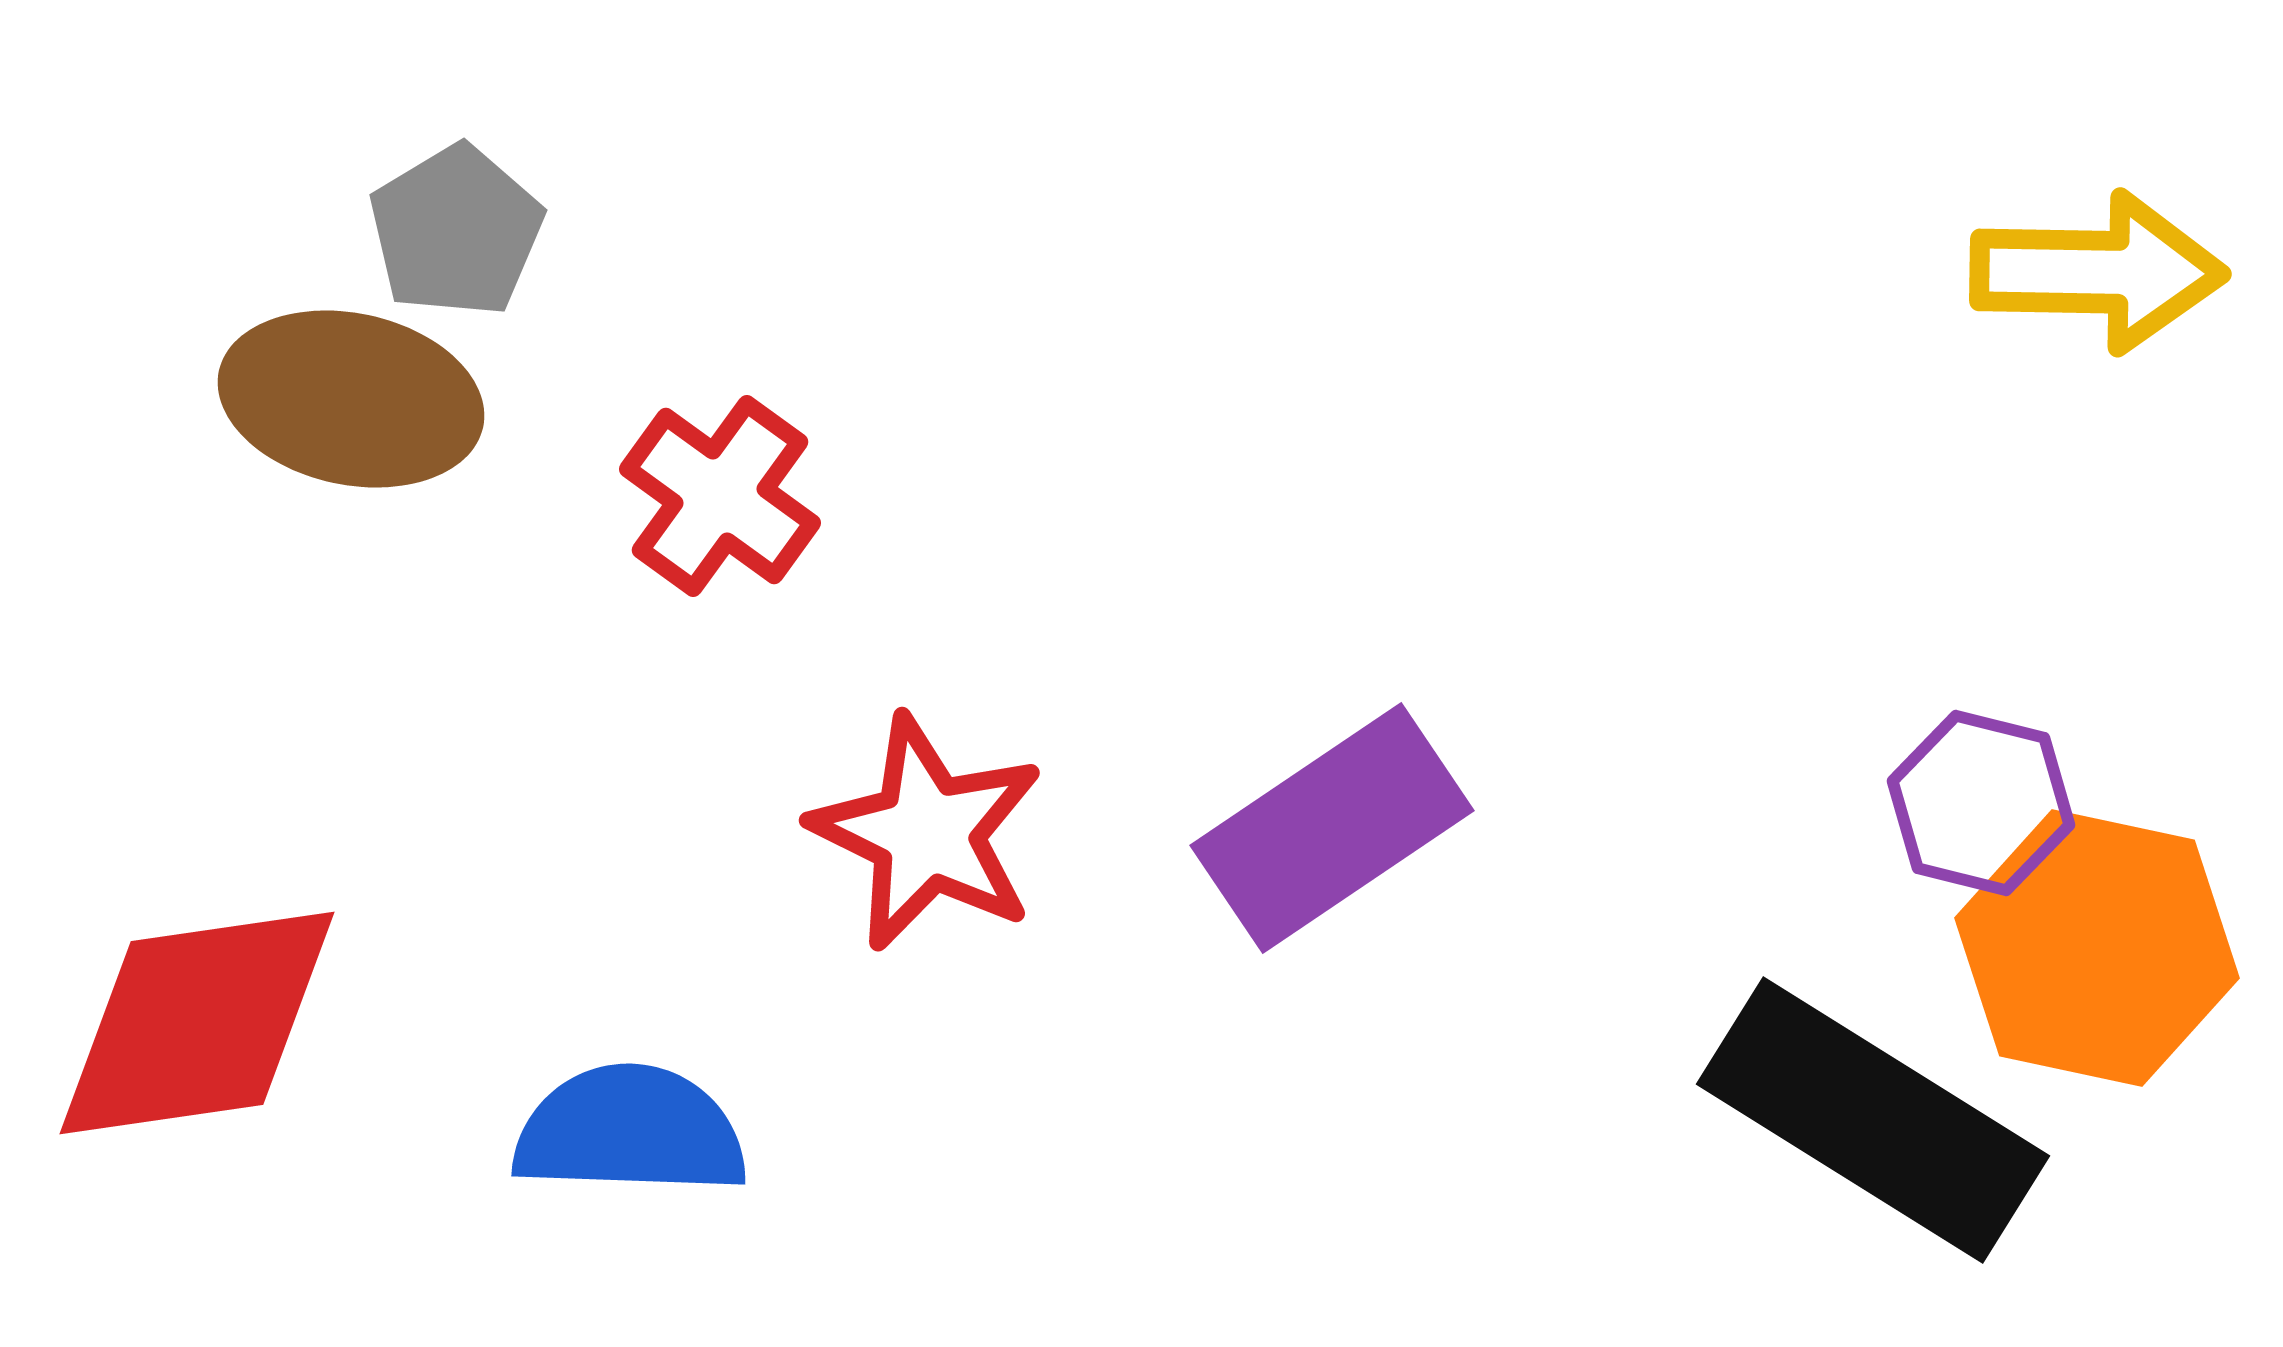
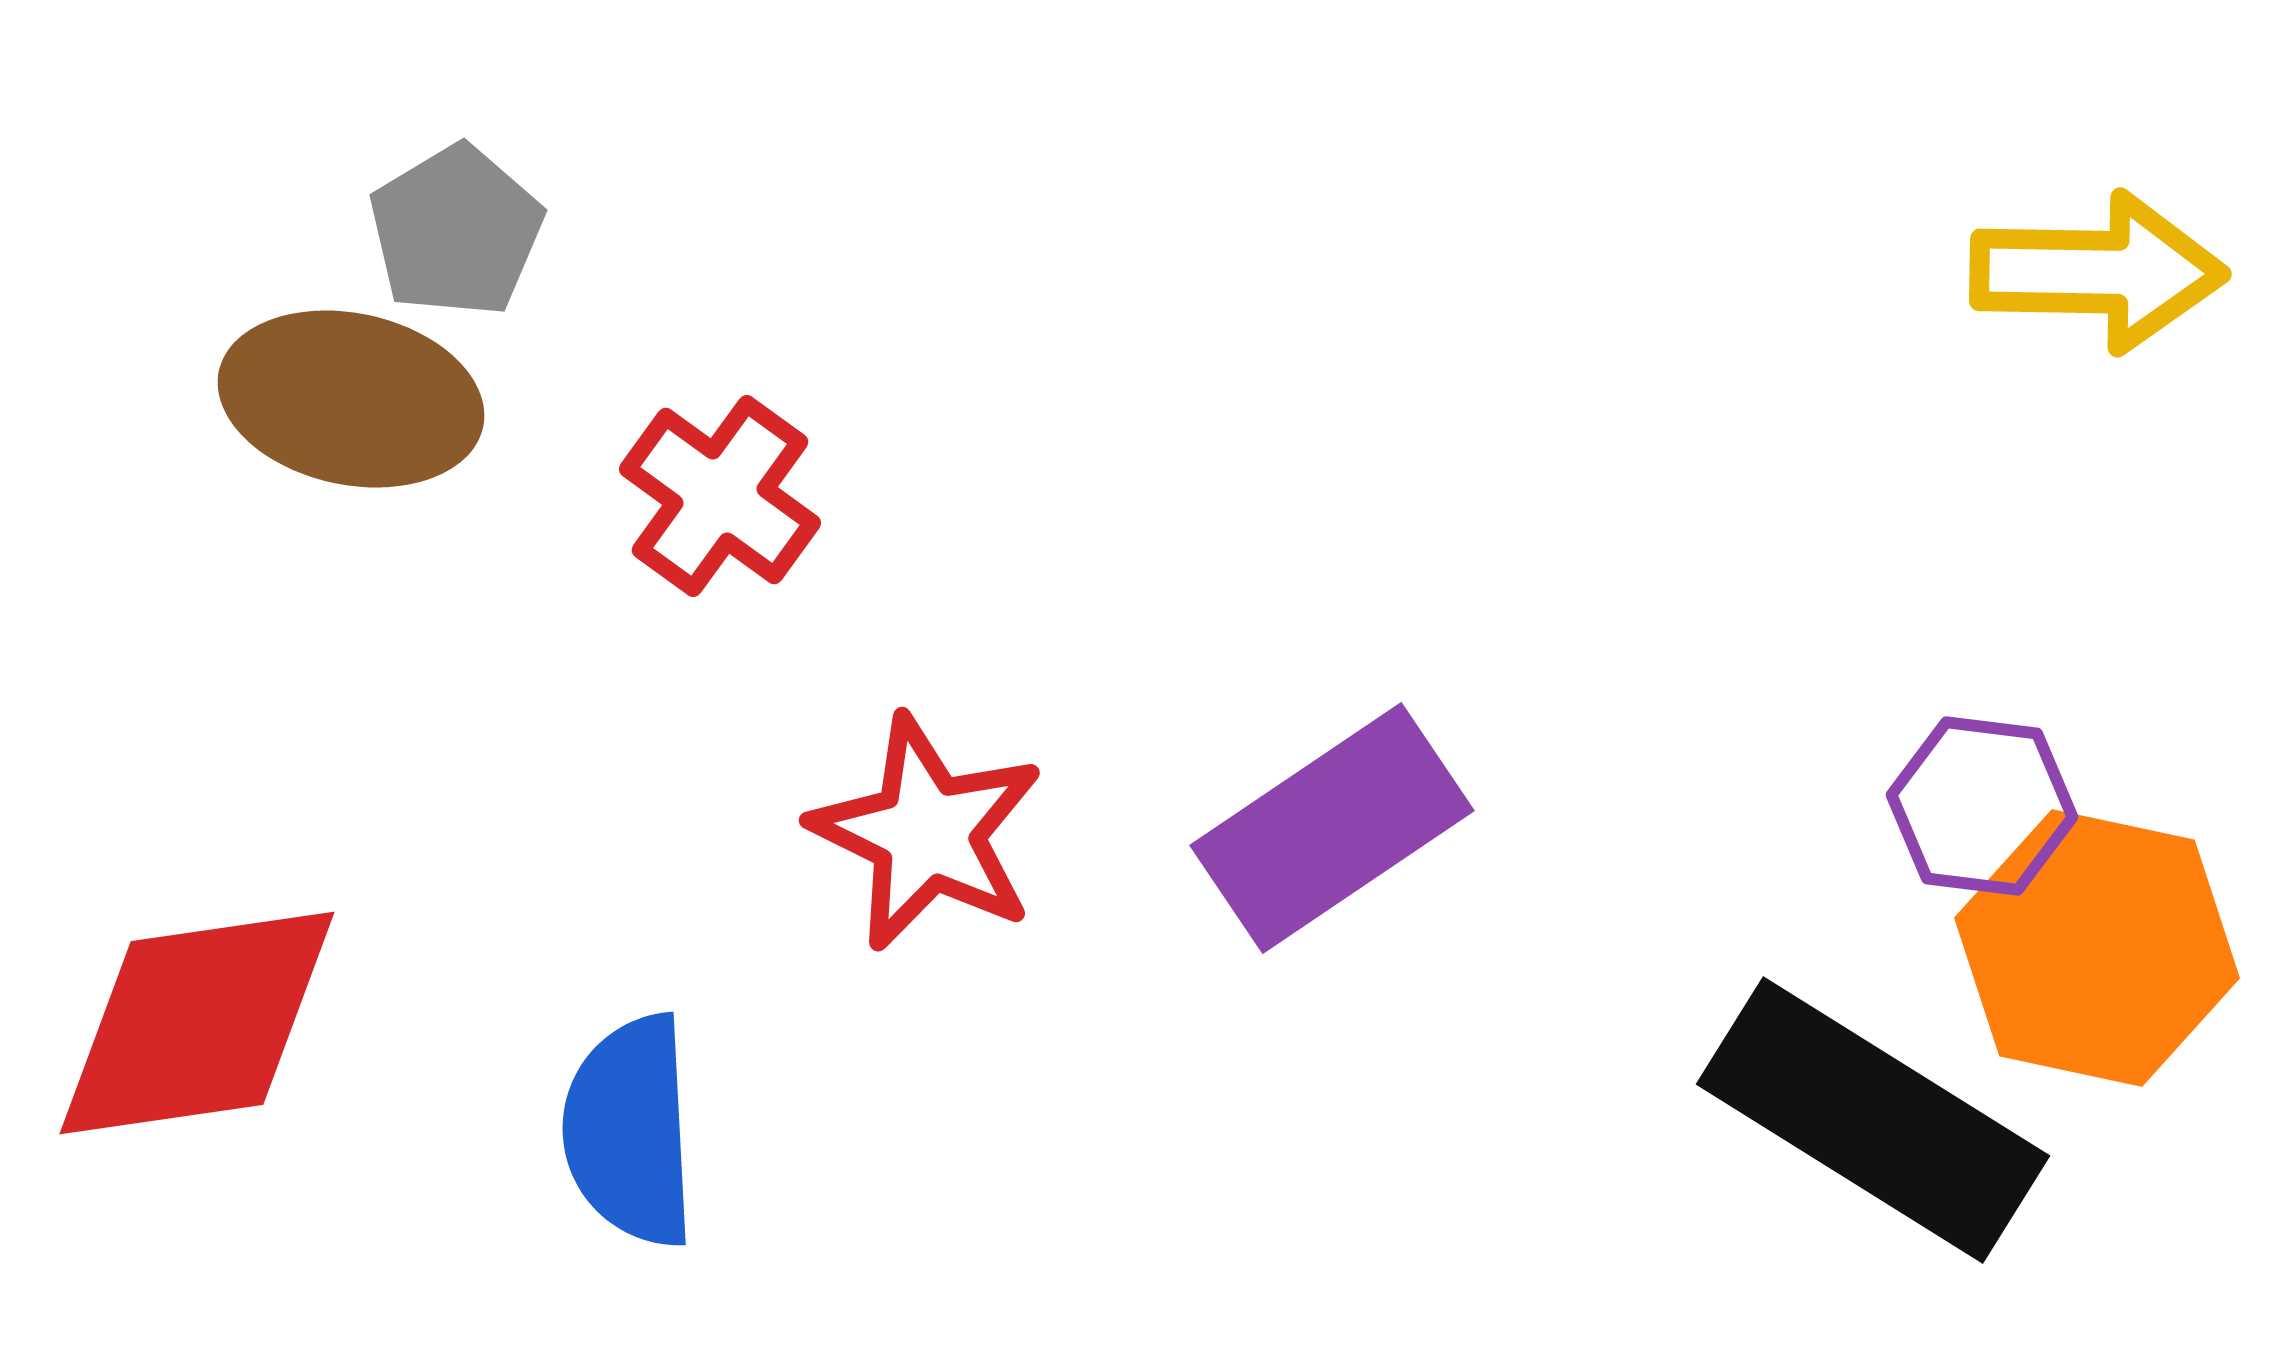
purple hexagon: moved 1 px right, 3 px down; rotated 7 degrees counterclockwise
blue semicircle: rotated 95 degrees counterclockwise
